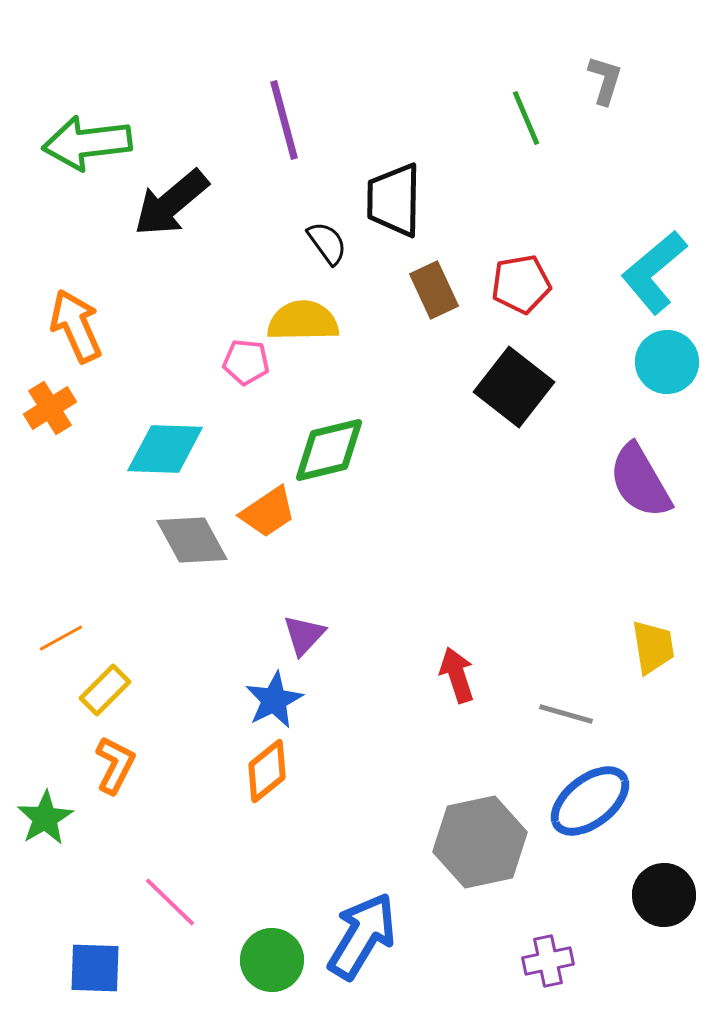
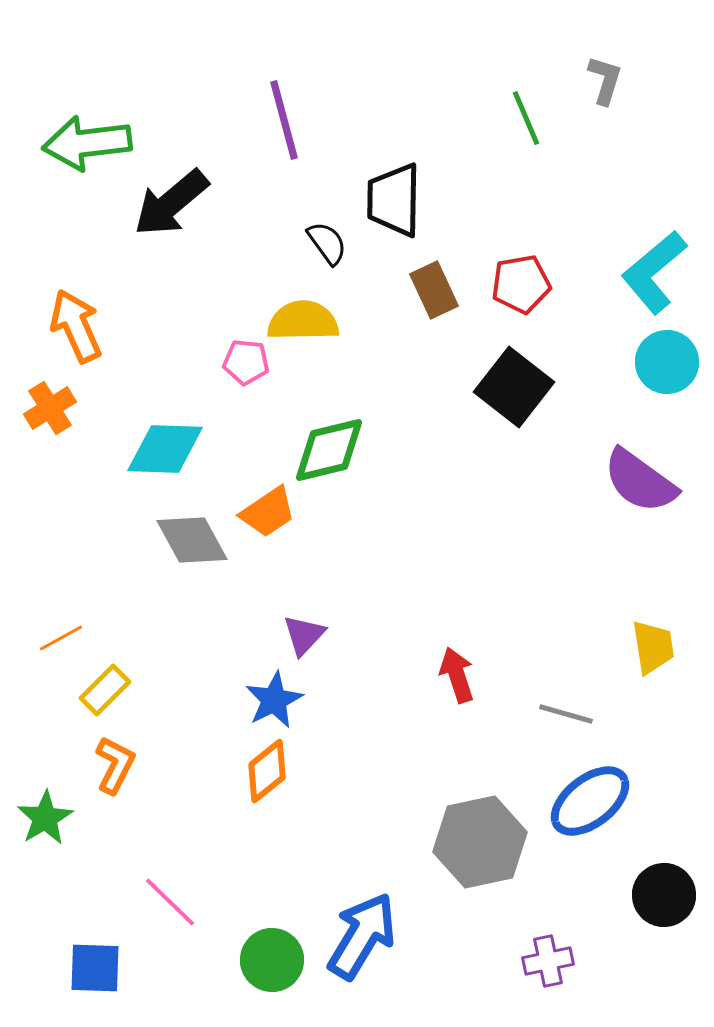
purple semicircle: rotated 24 degrees counterclockwise
